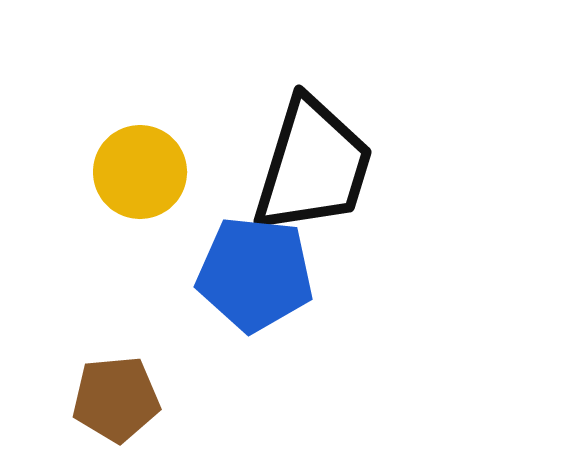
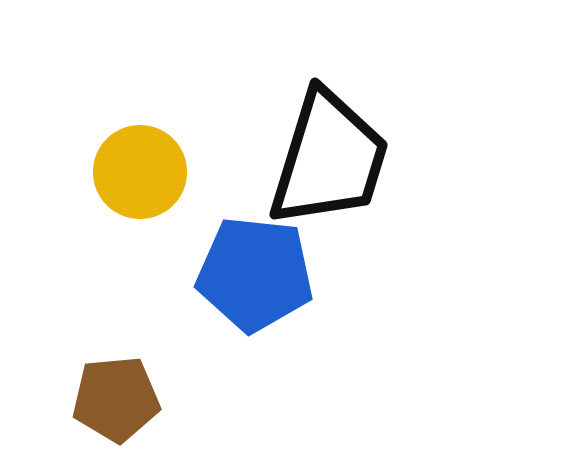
black trapezoid: moved 16 px right, 7 px up
